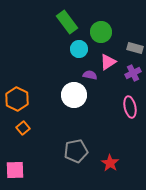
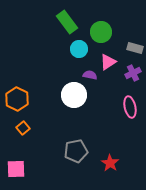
pink square: moved 1 px right, 1 px up
